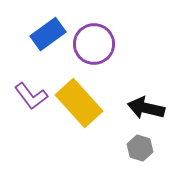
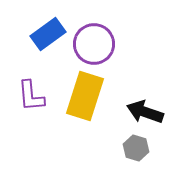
purple L-shape: rotated 32 degrees clockwise
yellow rectangle: moved 6 px right, 7 px up; rotated 60 degrees clockwise
black arrow: moved 1 px left, 4 px down; rotated 6 degrees clockwise
gray hexagon: moved 4 px left
